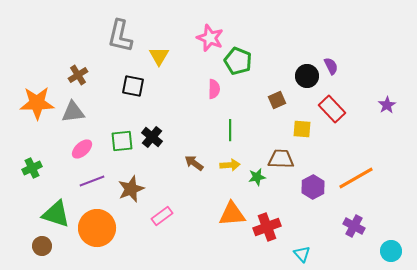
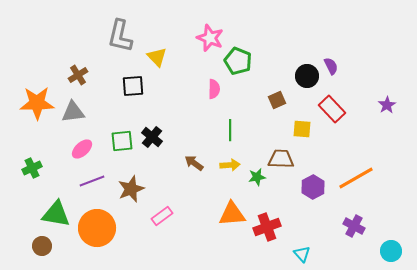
yellow triangle: moved 2 px left, 1 px down; rotated 15 degrees counterclockwise
black square: rotated 15 degrees counterclockwise
green triangle: rotated 8 degrees counterclockwise
